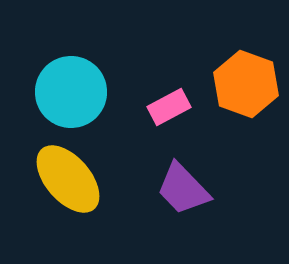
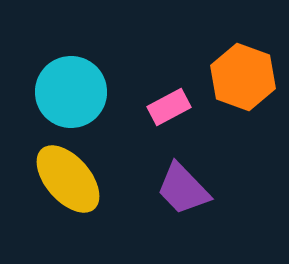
orange hexagon: moved 3 px left, 7 px up
